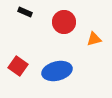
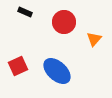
orange triangle: rotated 35 degrees counterclockwise
red square: rotated 30 degrees clockwise
blue ellipse: rotated 56 degrees clockwise
